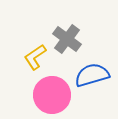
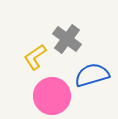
pink circle: moved 1 px down
